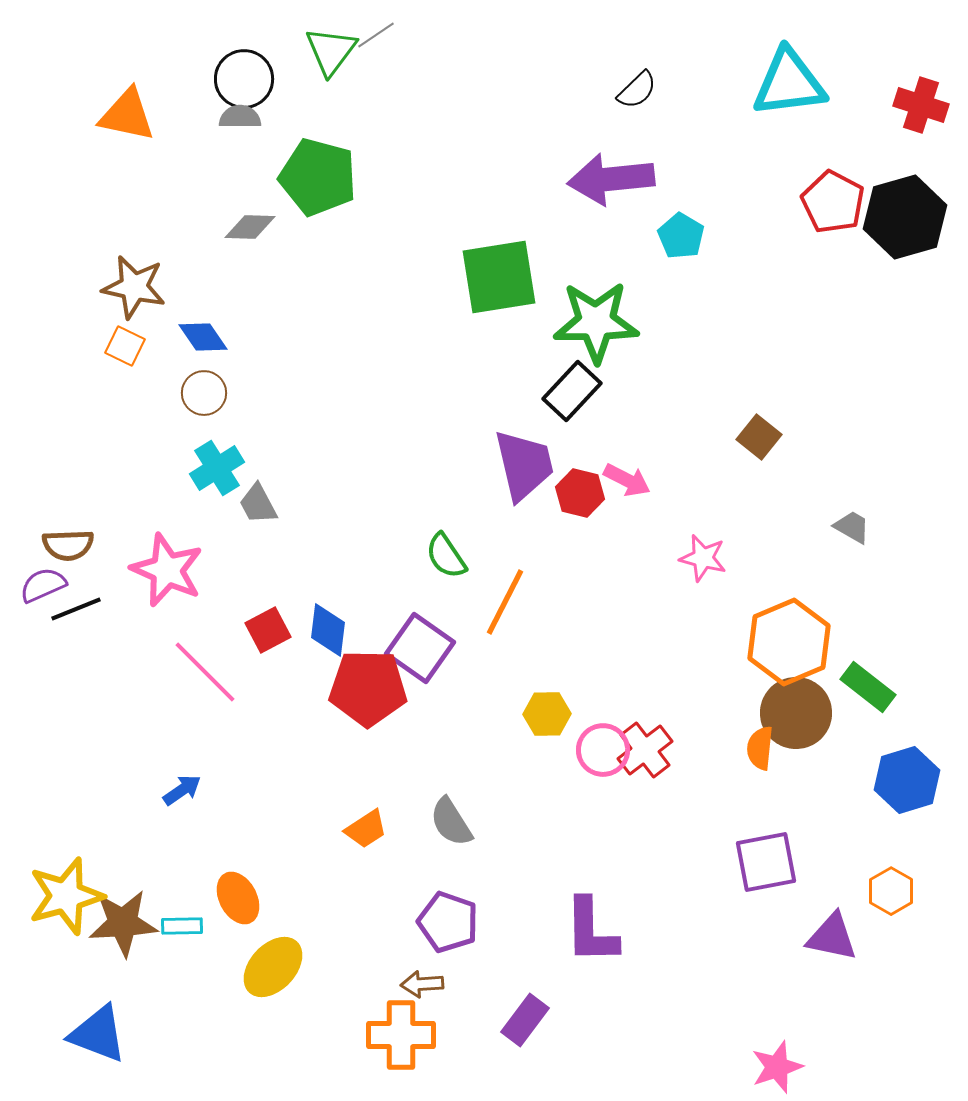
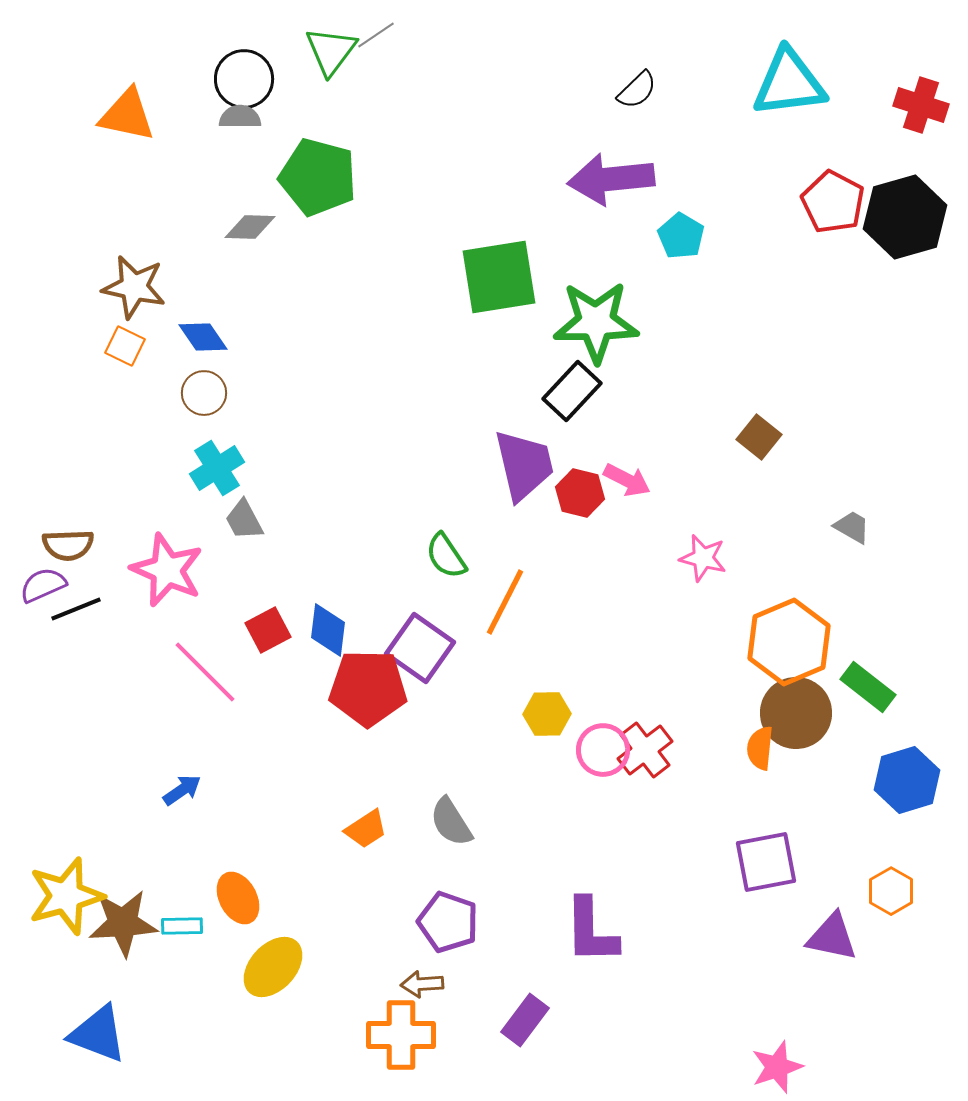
gray trapezoid at (258, 504): moved 14 px left, 16 px down
